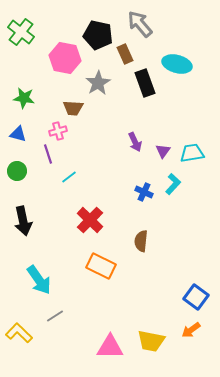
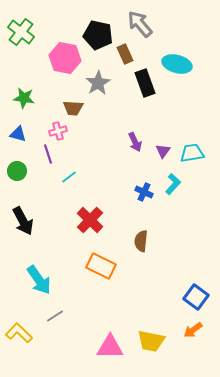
black arrow: rotated 16 degrees counterclockwise
orange arrow: moved 2 px right
